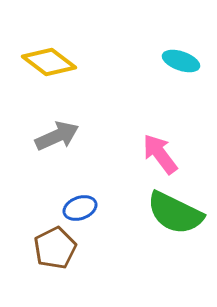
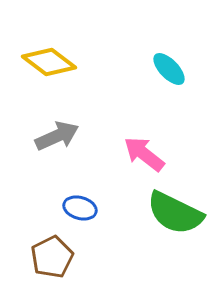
cyan ellipse: moved 12 px left, 8 px down; rotated 27 degrees clockwise
pink arrow: moved 16 px left; rotated 15 degrees counterclockwise
blue ellipse: rotated 36 degrees clockwise
brown pentagon: moved 3 px left, 9 px down
